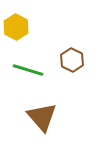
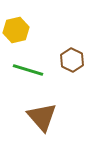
yellow hexagon: moved 3 px down; rotated 20 degrees clockwise
